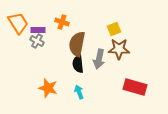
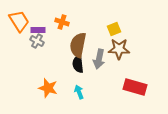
orange trapezoid: moved 1 px right, 2 px up
brown semicircle: moved 1 px right, 1 px down
